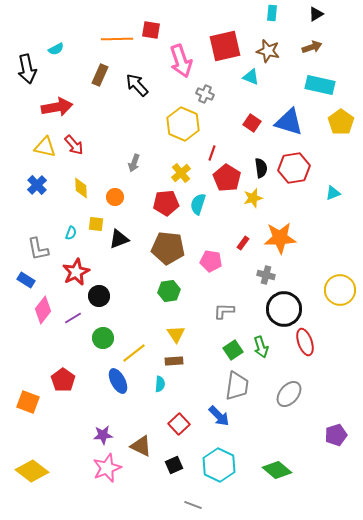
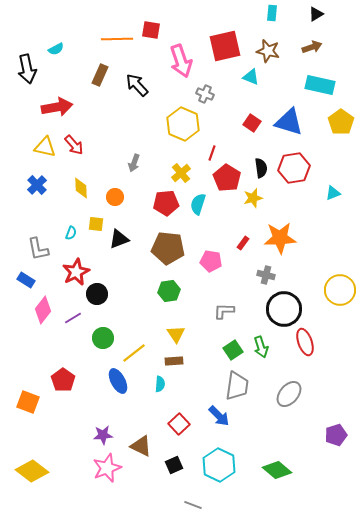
black circle at (99, 296): moved 2 px left, 2 px up
